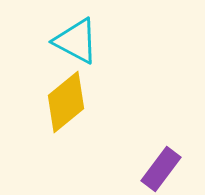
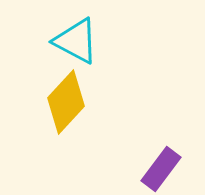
yellow diamond: rotated 8 degrees counterclockwise
